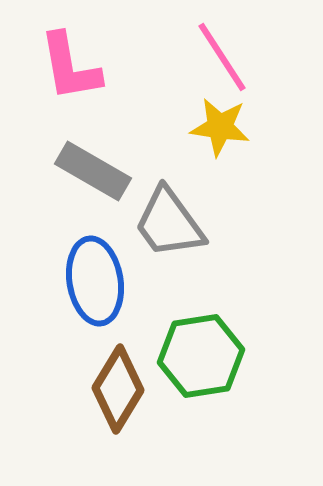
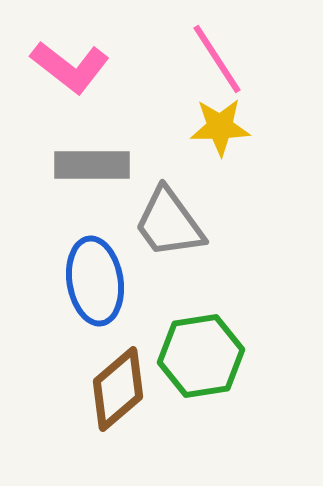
pink line: moved 5 px left, 2 px down
pink L-shape: rotated 42 degrees counterclockwise
yellow star: rotated 10 degrees counterclockwise
gray rectangle: moved 1 px left, 6 px up; rotated 30 degrees counterclockwise
brown diamond: rotated 18 degrees clockwise
